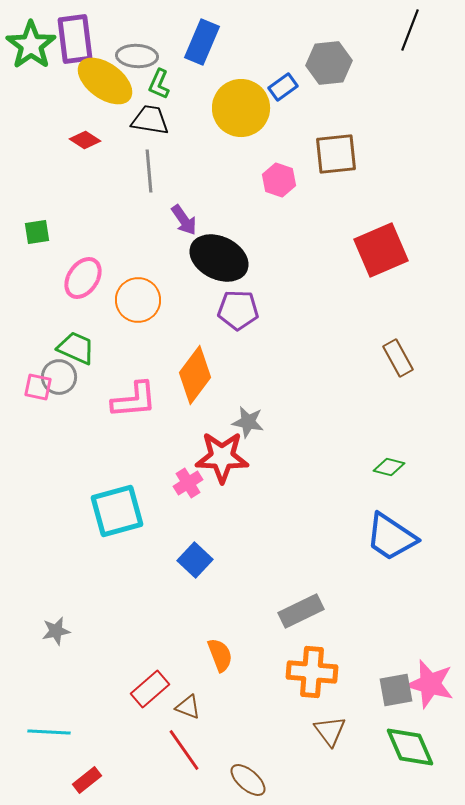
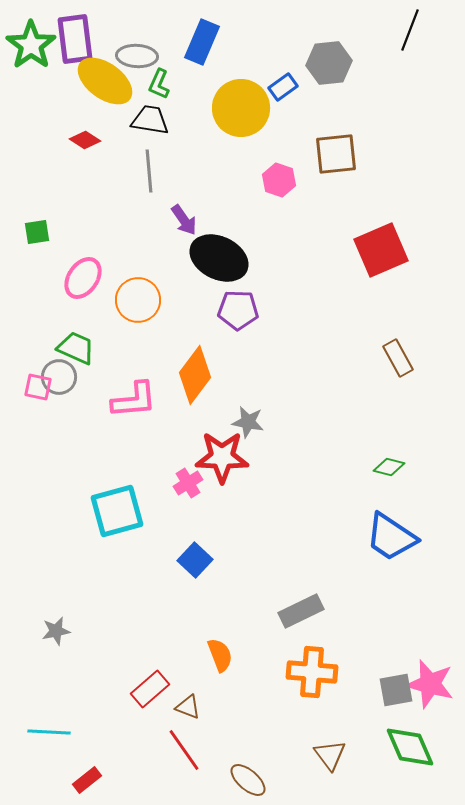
brown triangle at (330, 731): moved 24 px down
